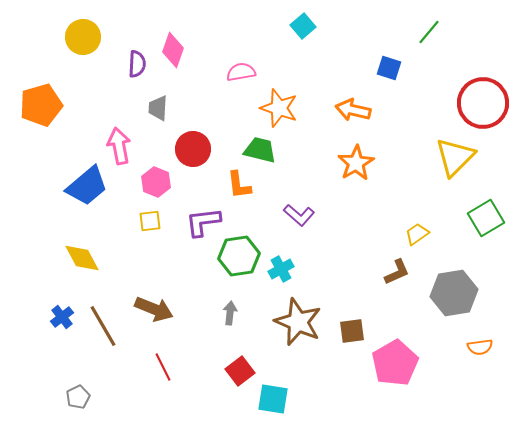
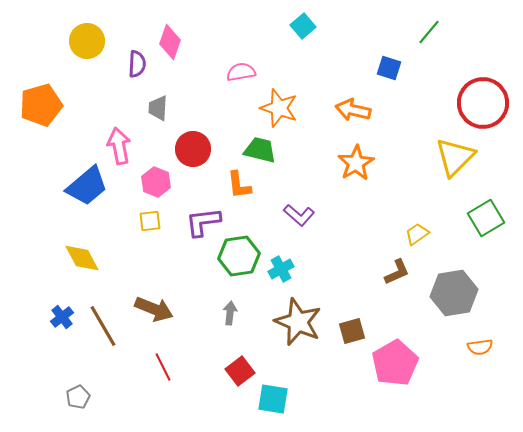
yellow circle at (83, 37): moved 4 px right, 4 px down
pink diamond at (173, 50): moved 3 px left, 8 px up
brown square at (352, 331): rotated 8 degrees counterclockwise
